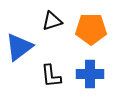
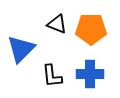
black triangle: moved 5 px right, 3 px down; rotated 40 degrees clockwise
blue triangle: moved 2 px right, 2 px down; rotated 8 degrees counterclockwise
black L-shape: moved 1 px right
